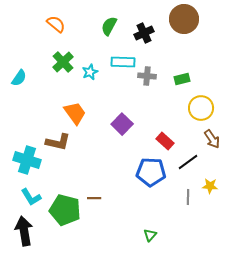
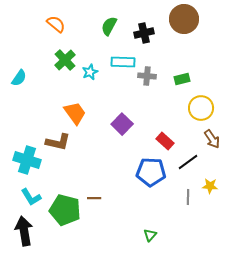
black cross: rotated 12 degrees clockwise
green cross: moved 2 px right, 2 px up
